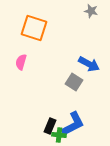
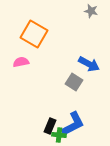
orange square: moved 6 px down; rotated 12 degrees clockwise
pink semicircle: rotated 63 degrees clockwise
